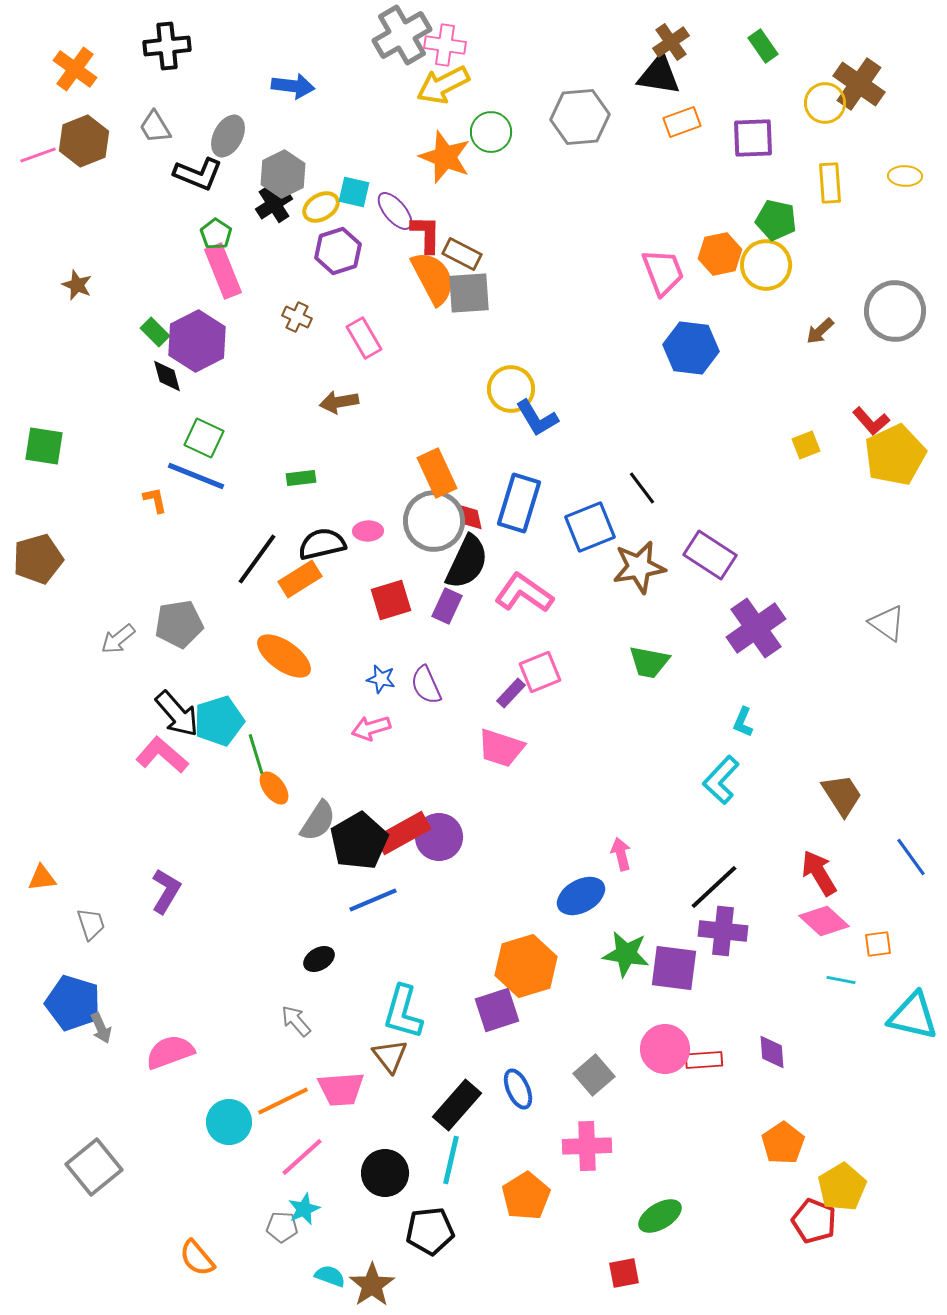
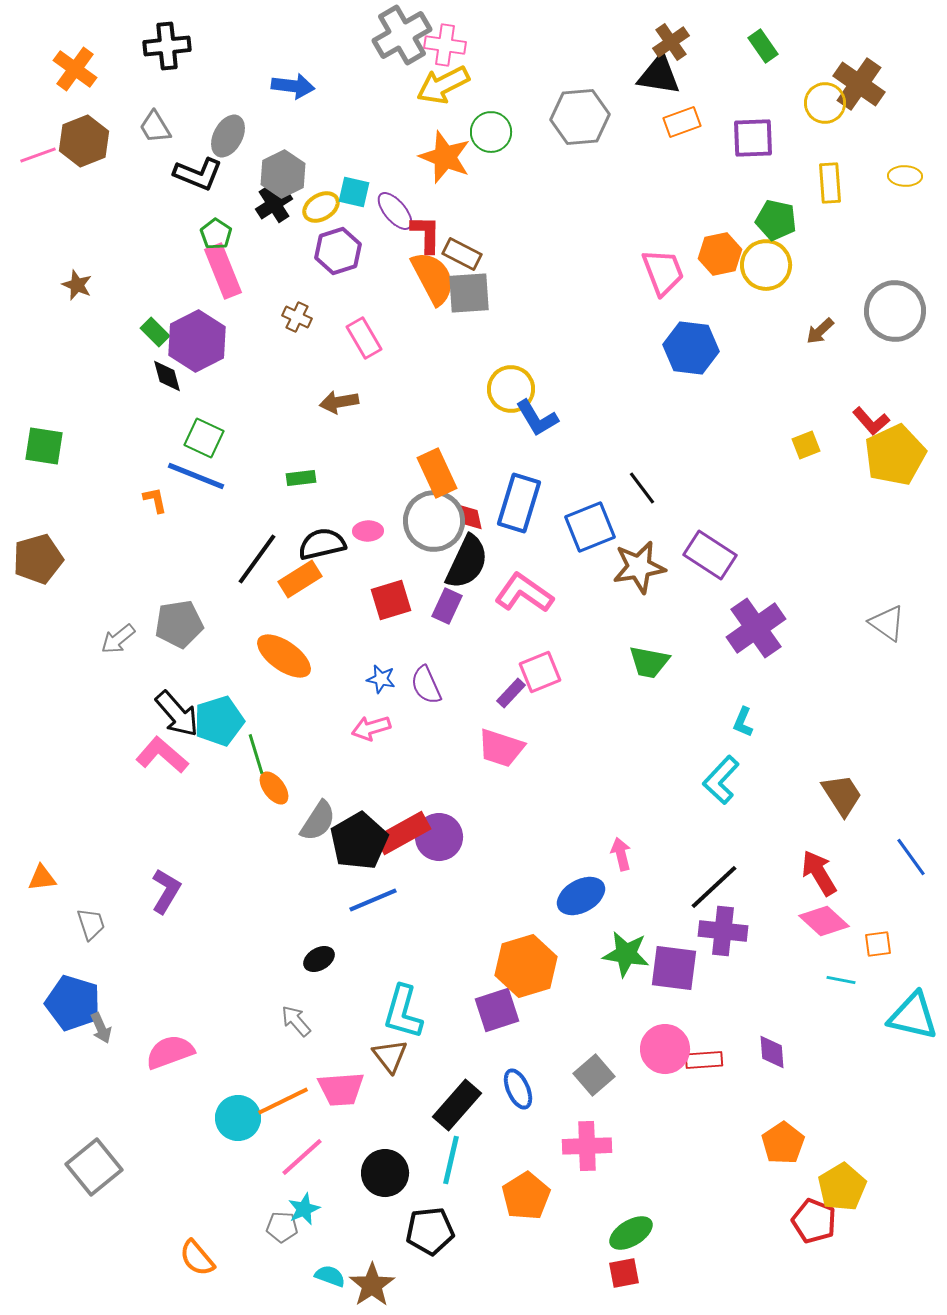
cyan circle at (229, 1122): moved 9 px right, 4 px up
green ellipse at (660, 1216): moved 29 px left, 17 px down
